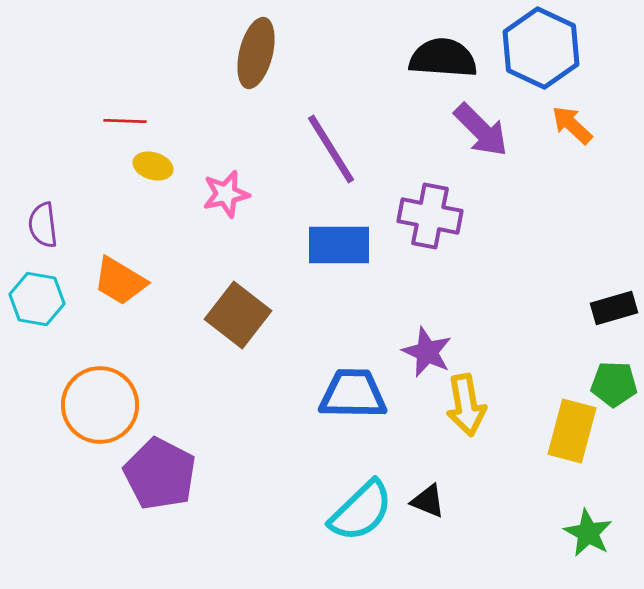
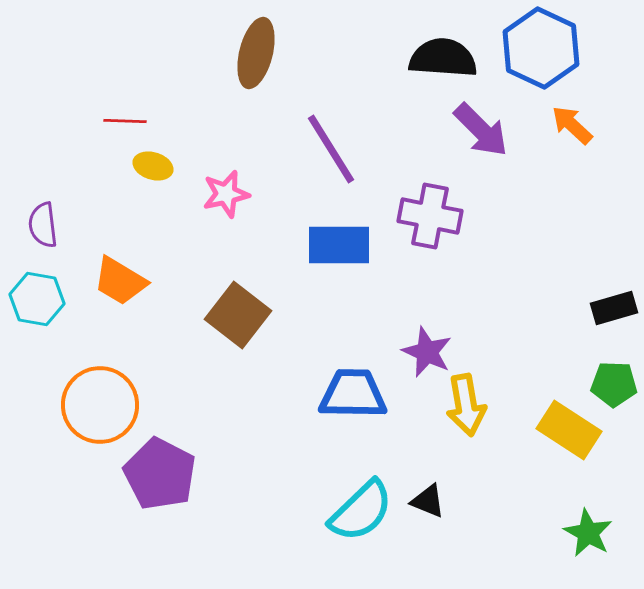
yellow rectangle: moved 3 px left, 1 px up; rotated 72 degrees counterclockwise
